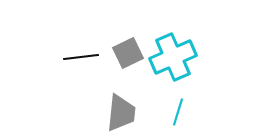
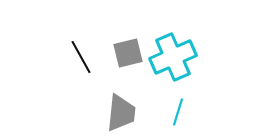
gray square: rotated 12 degrees clockwise
black line: rotated 68 degrees clockwise
